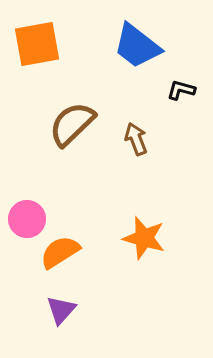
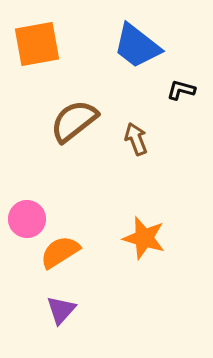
brown semicircle: moved 2 px right, 3 px up; rotated 6 degrees clockwise
